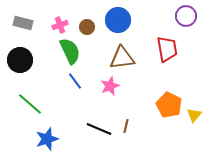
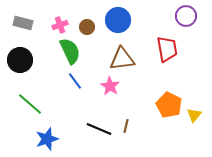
brown triangle: moved 1 px down
pink star: rotated 18 degrees counterclockwise
